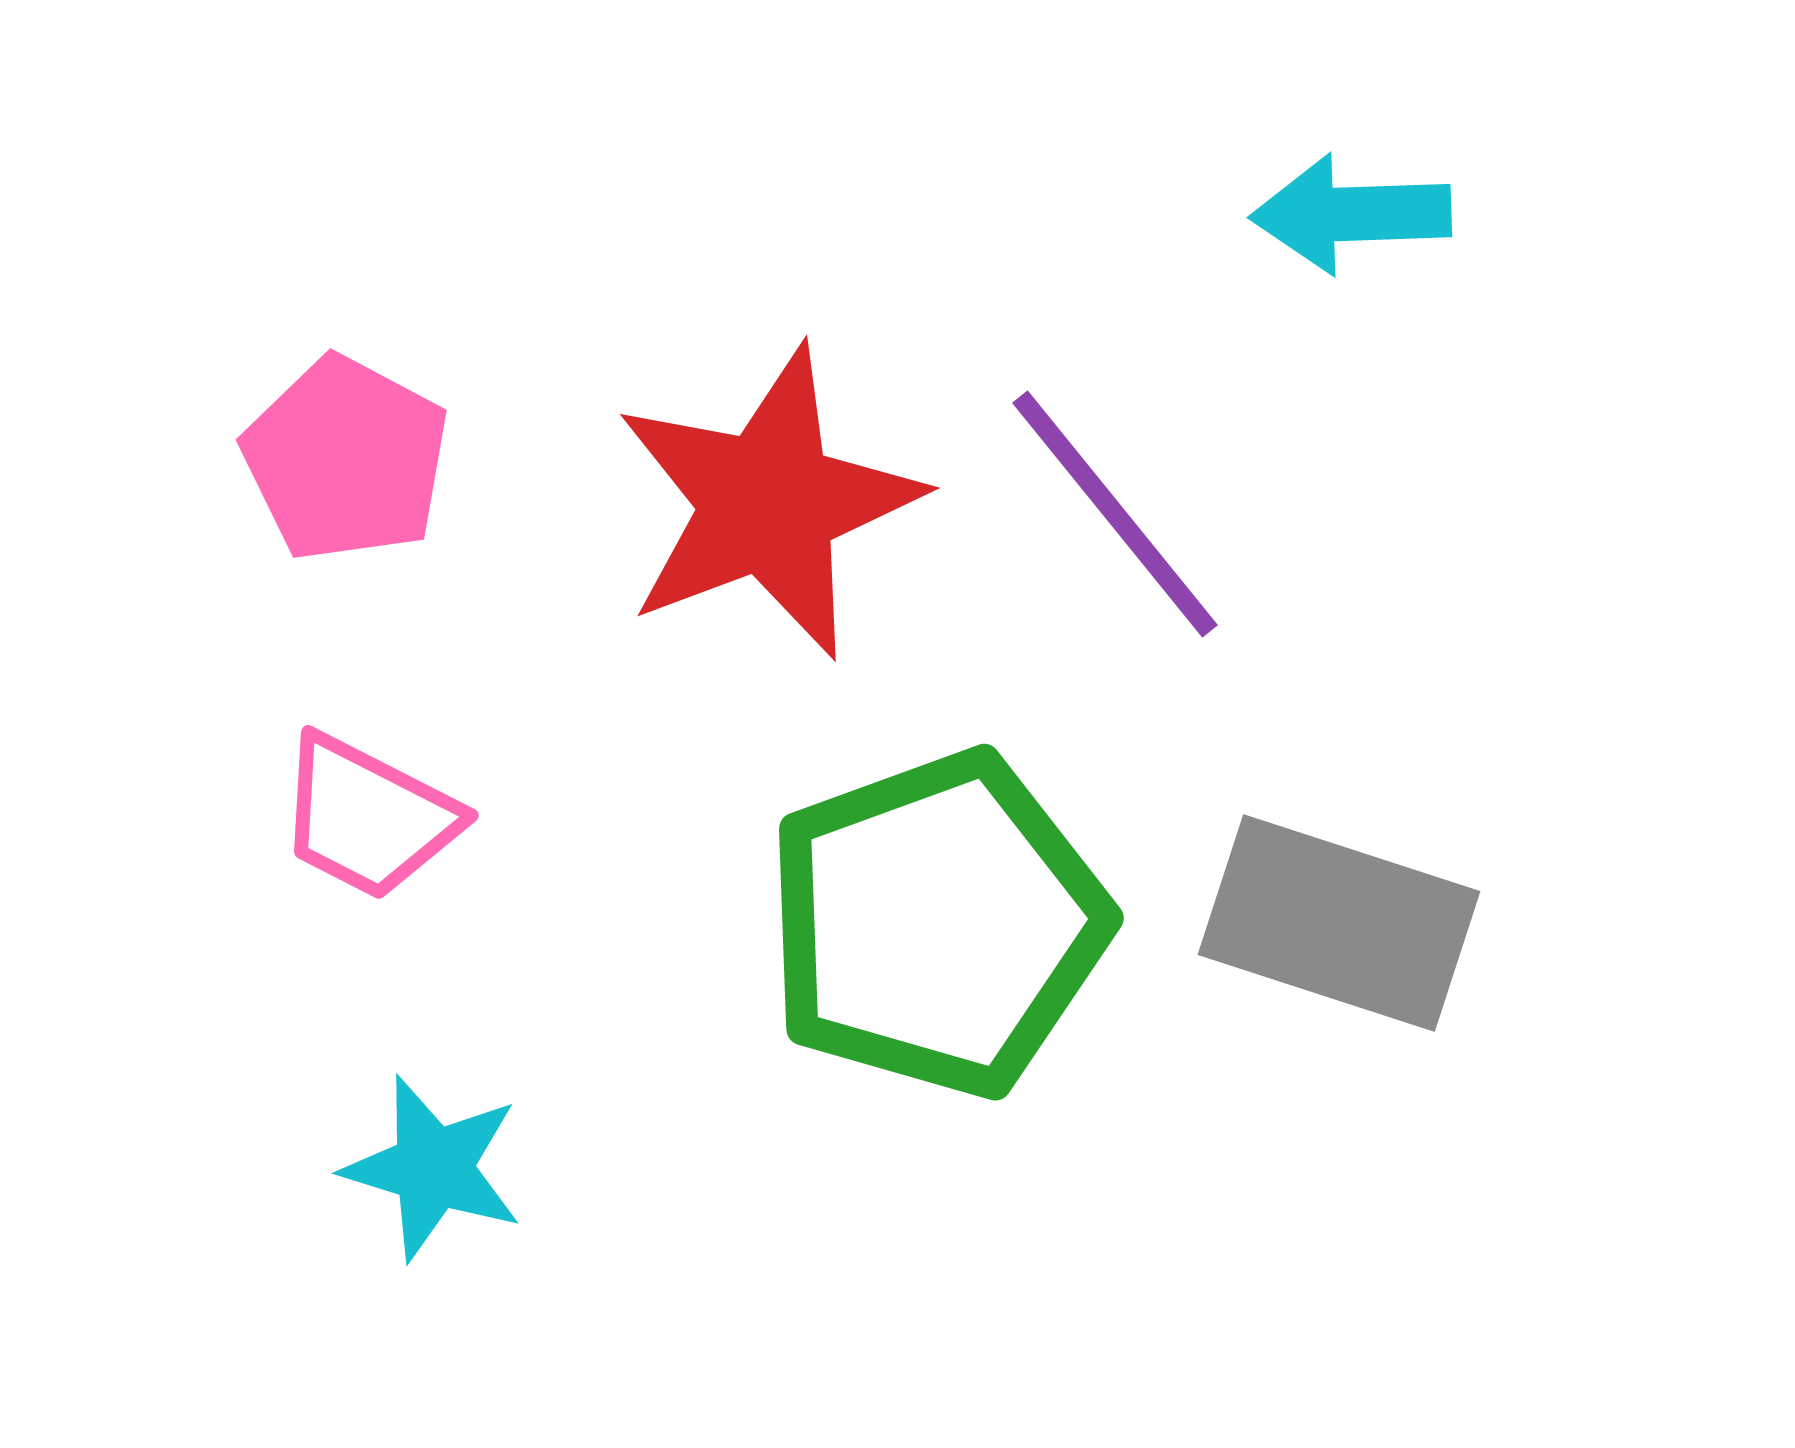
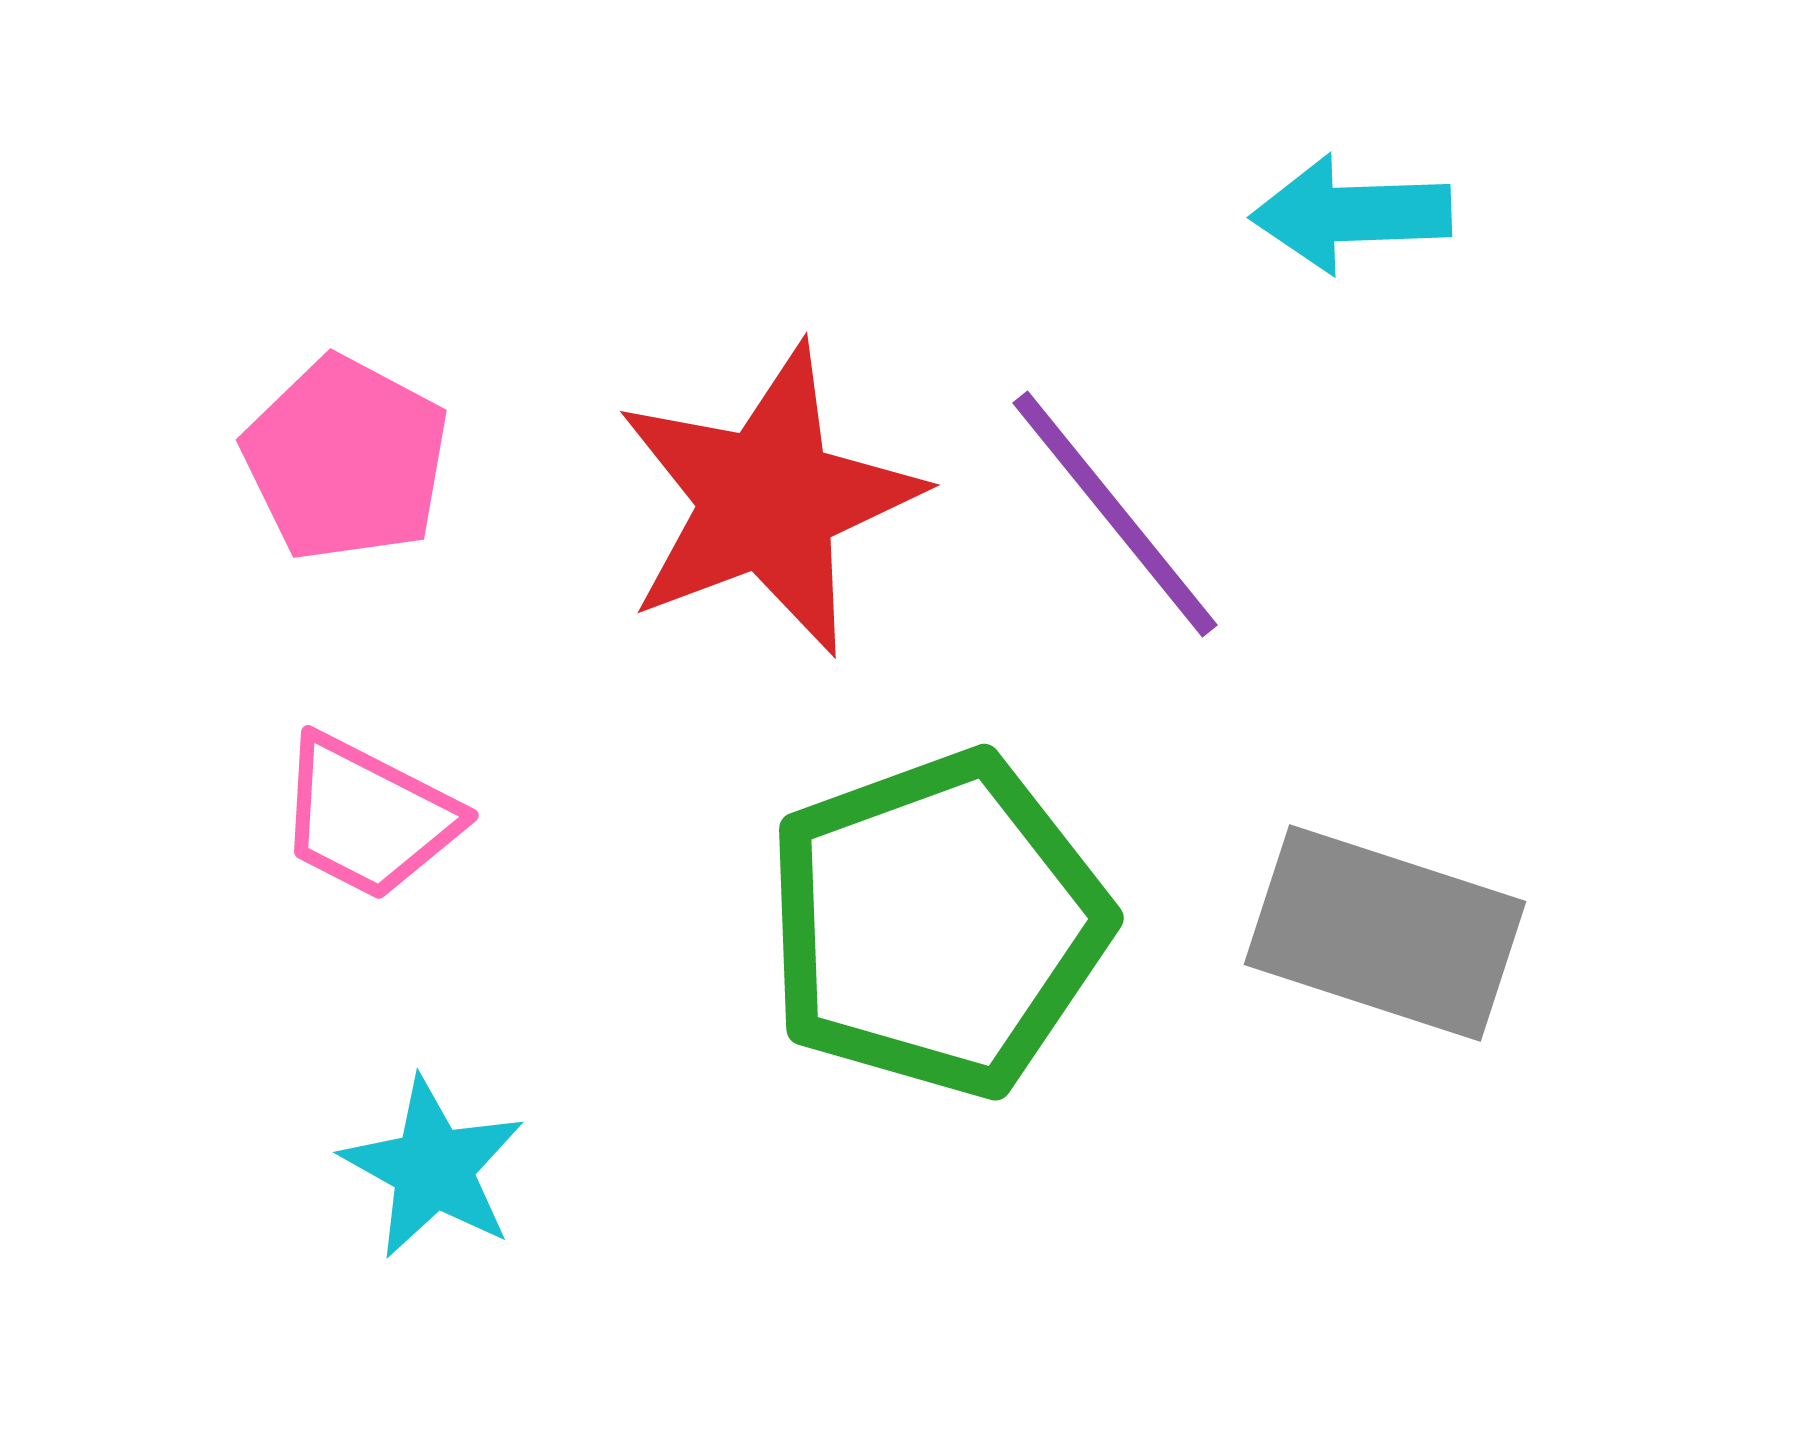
red star: moved 3 px up
gray rectangle: moved 46 px right, 10 px down
cyan star: rotated 12 degrees clockwise
